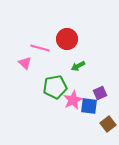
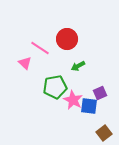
pink line: rotated 18 degrees clockwise
pink star: rotated 18 degrees counterclockwise
brown square: moved 4 px left, 9 px down
